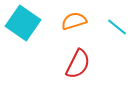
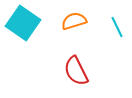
cyan line: rotated 25 degrees clockwise
red semicircle: moved 2 px left, 7 px down; rotated 128 degrees clockwise
